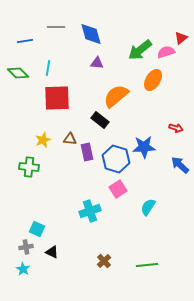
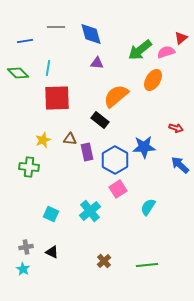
blue hexagon: moved 1 px left, 1 px down; rotated 12 degrees clockwise
cyan cross: rotated 20 degrees counterclockwise
cyan square: moved 14 px right, 15 px up
